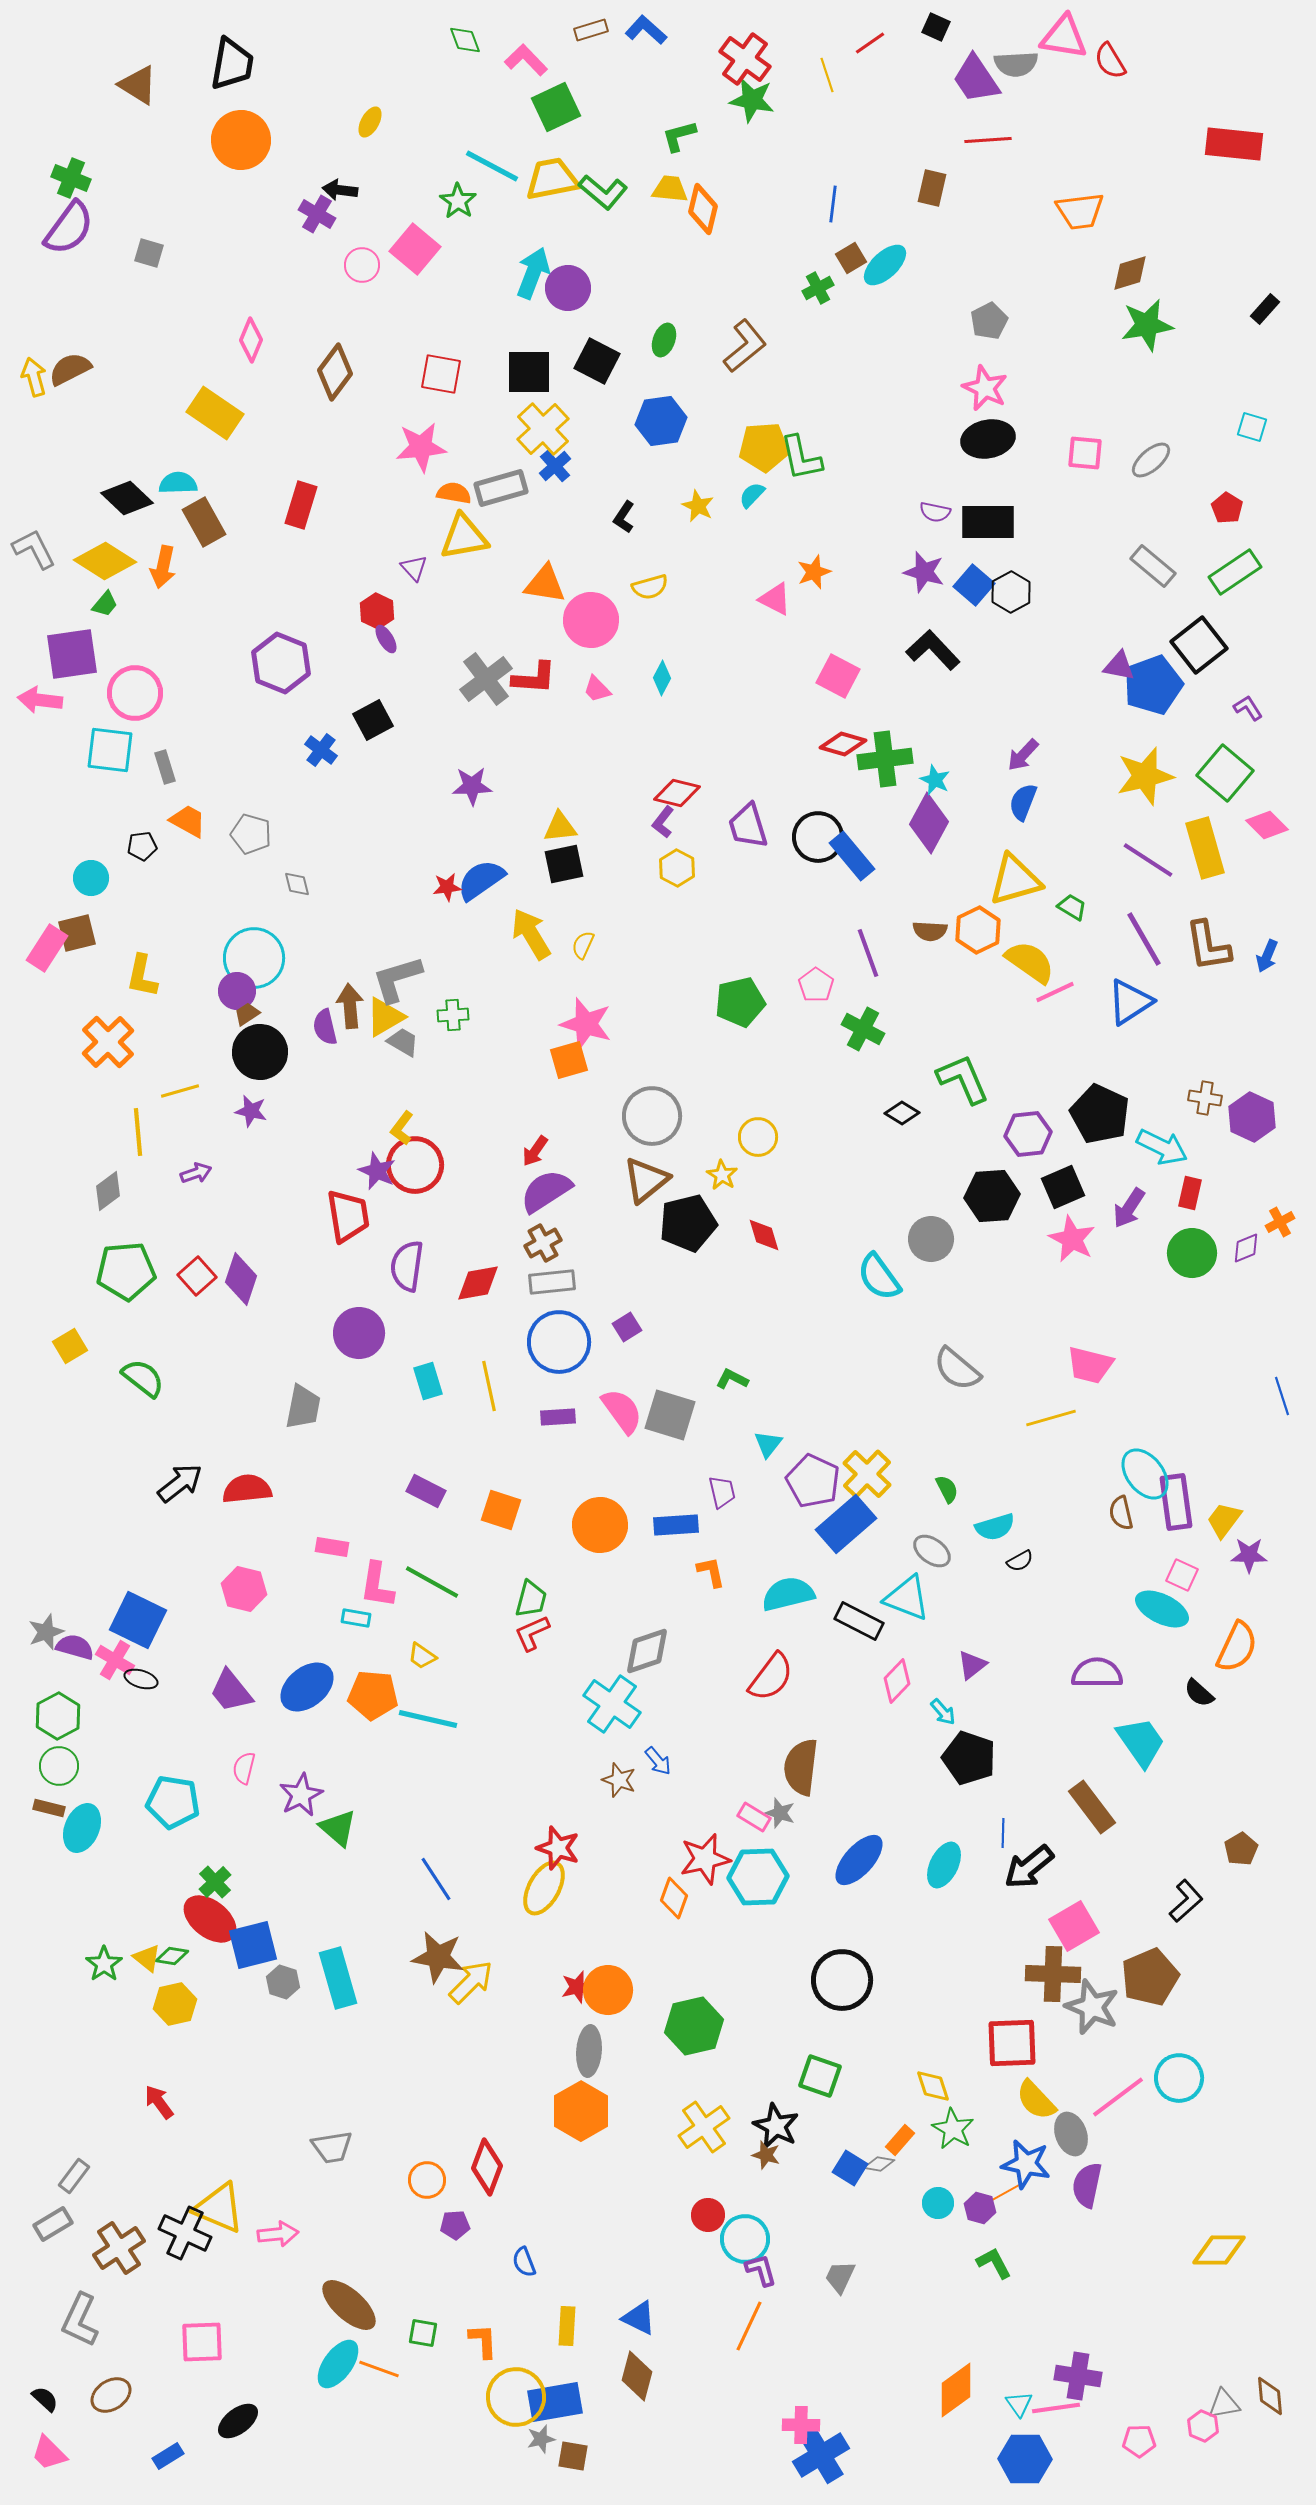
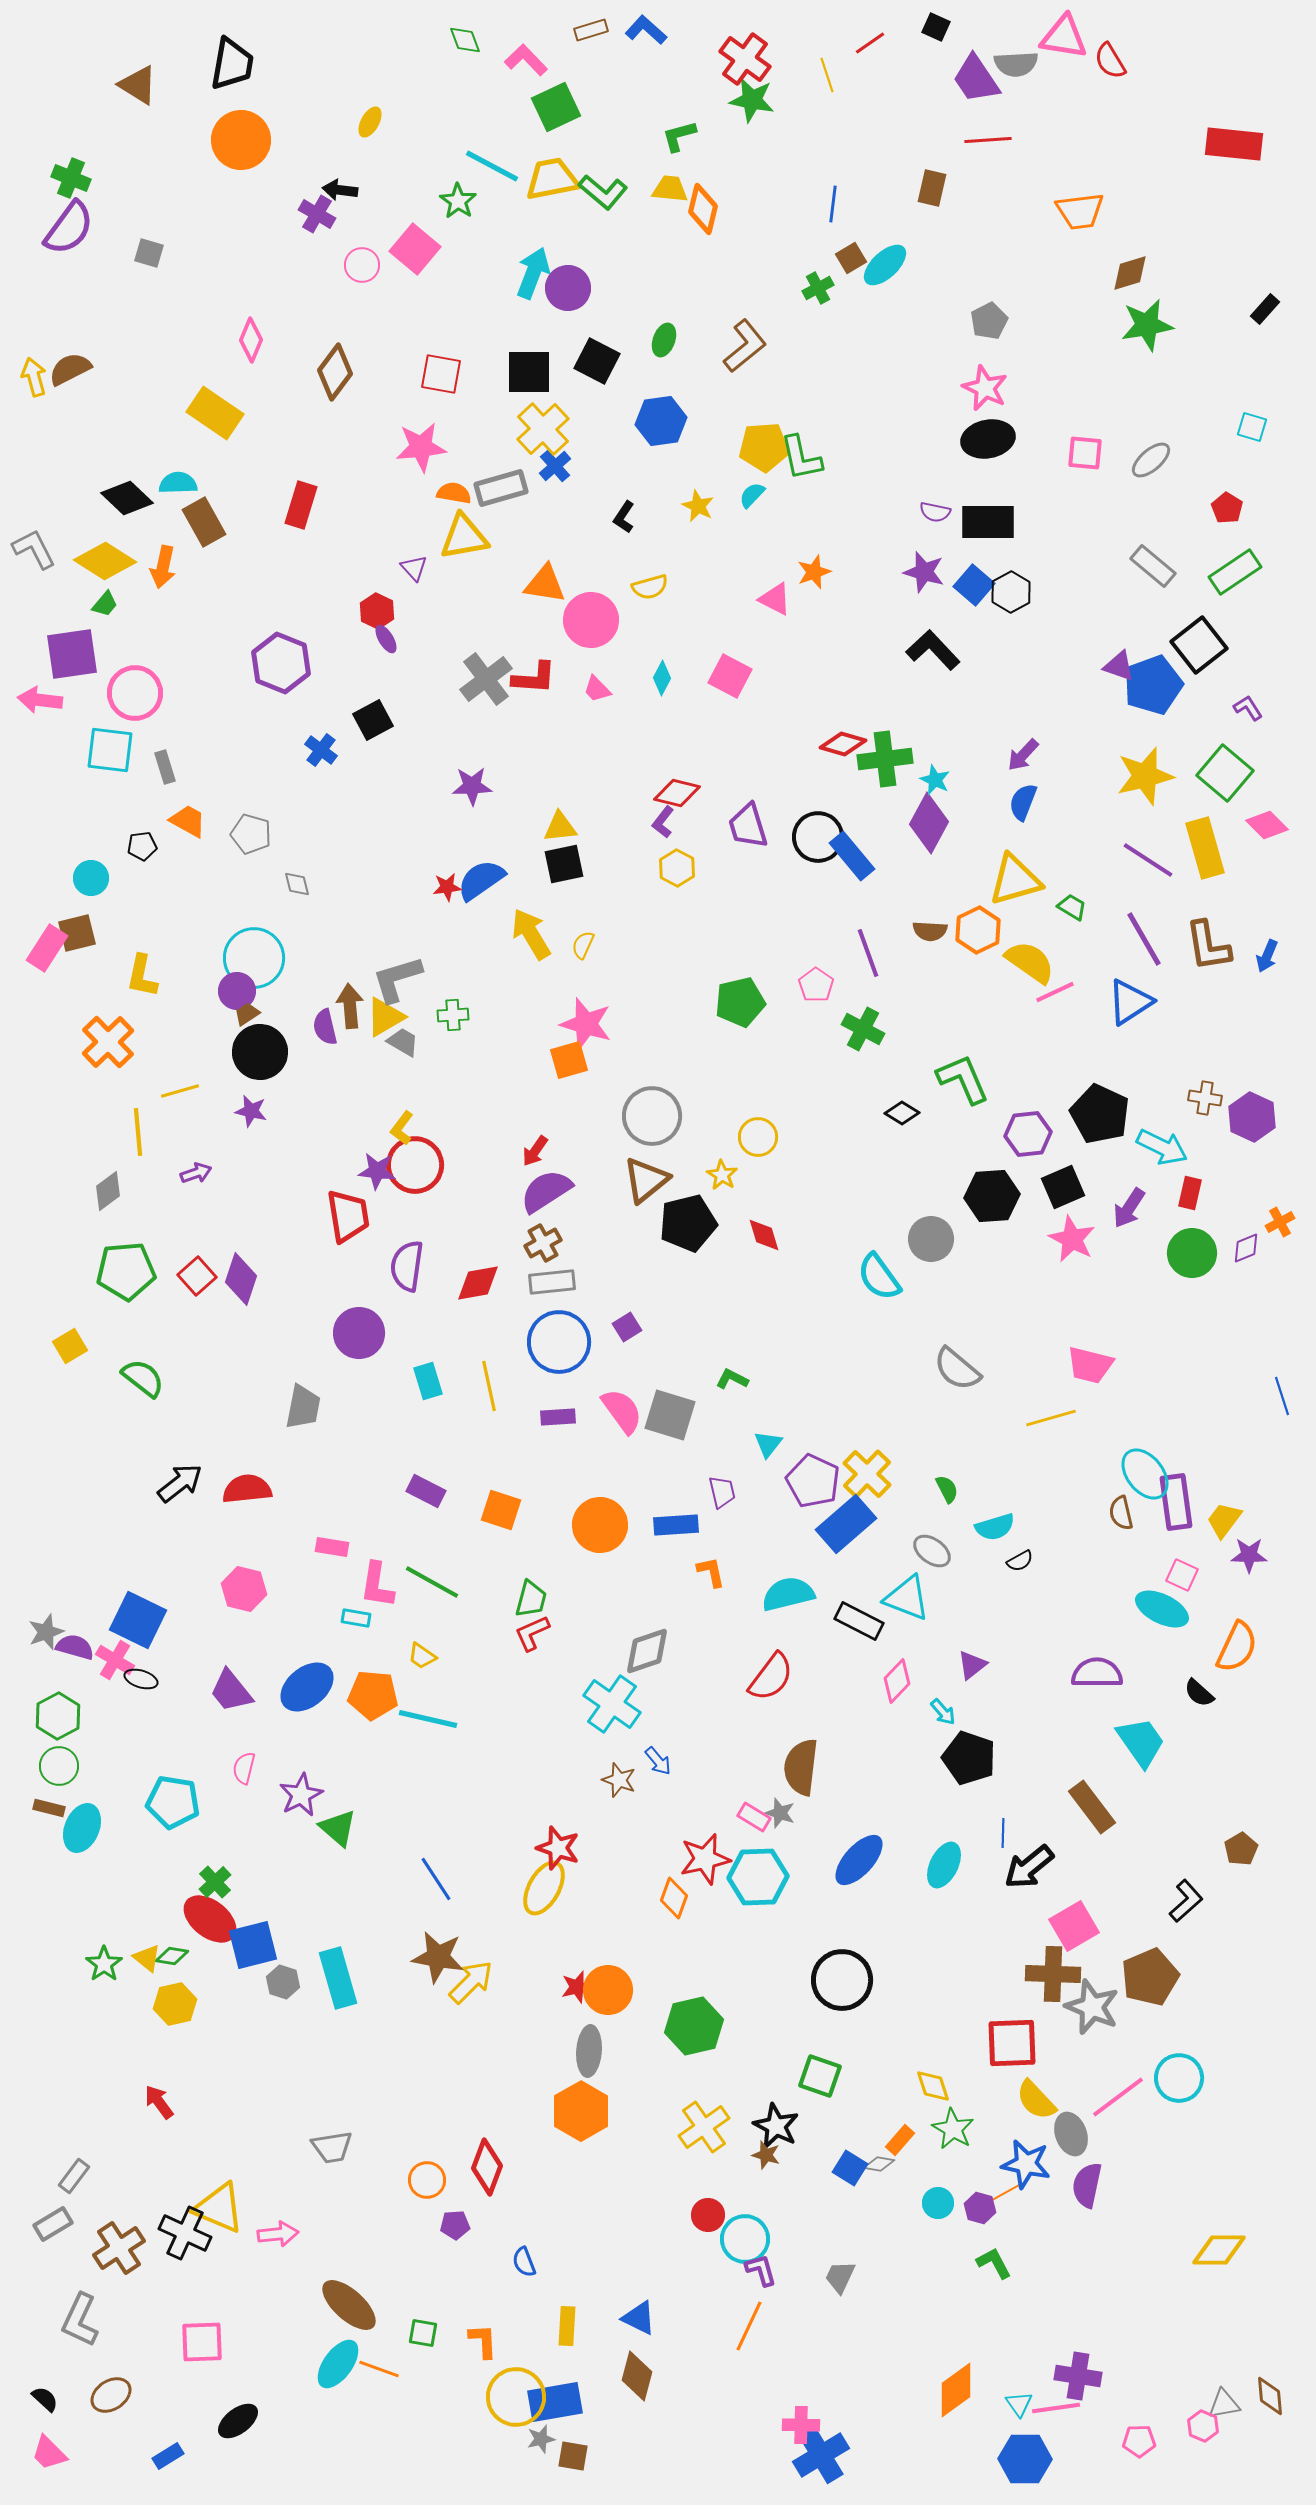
purple triangle at (1119, 666): rotated 8 degrees clockwise
pink square at (838, 676): moved 108 px left
purple star at (377, 1171): rotated 18 degrees counterclockwise
